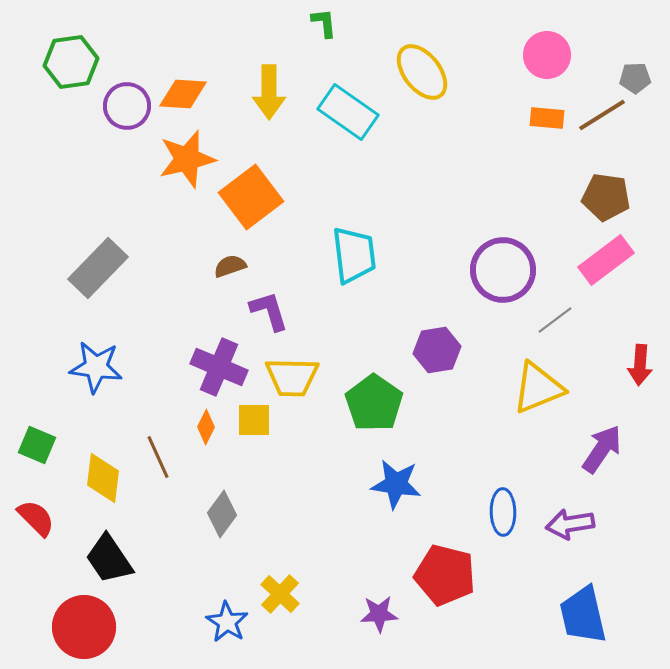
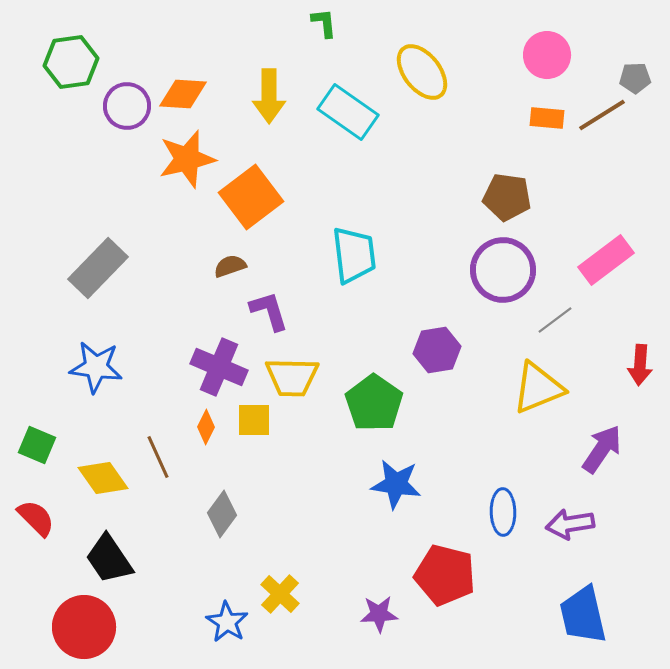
yellow arrow at (269, 92): moved 4 px down
brown pentagon at (606, 197): moved 99 px left
yellow diamond at (103, 478): rotated 42 degrees counterclockwise
